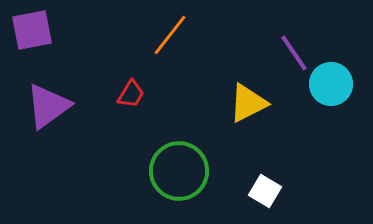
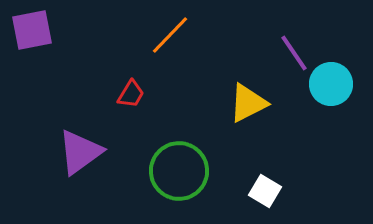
orange line: rotated 6 degrees clockwise
purple triangle: moved 32 px right, 46 px down
